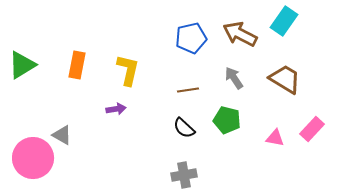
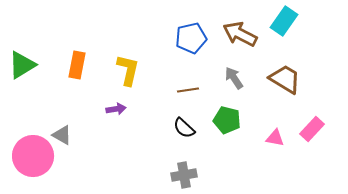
pink circle: moved 2 px up
